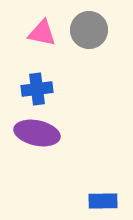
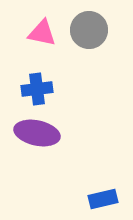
blue rectangle: moved 2 px up; rotated 12 degrees counterclockwise
